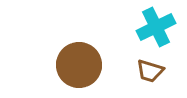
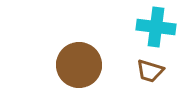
cyan cross: rotated 33 degrees clockwise
